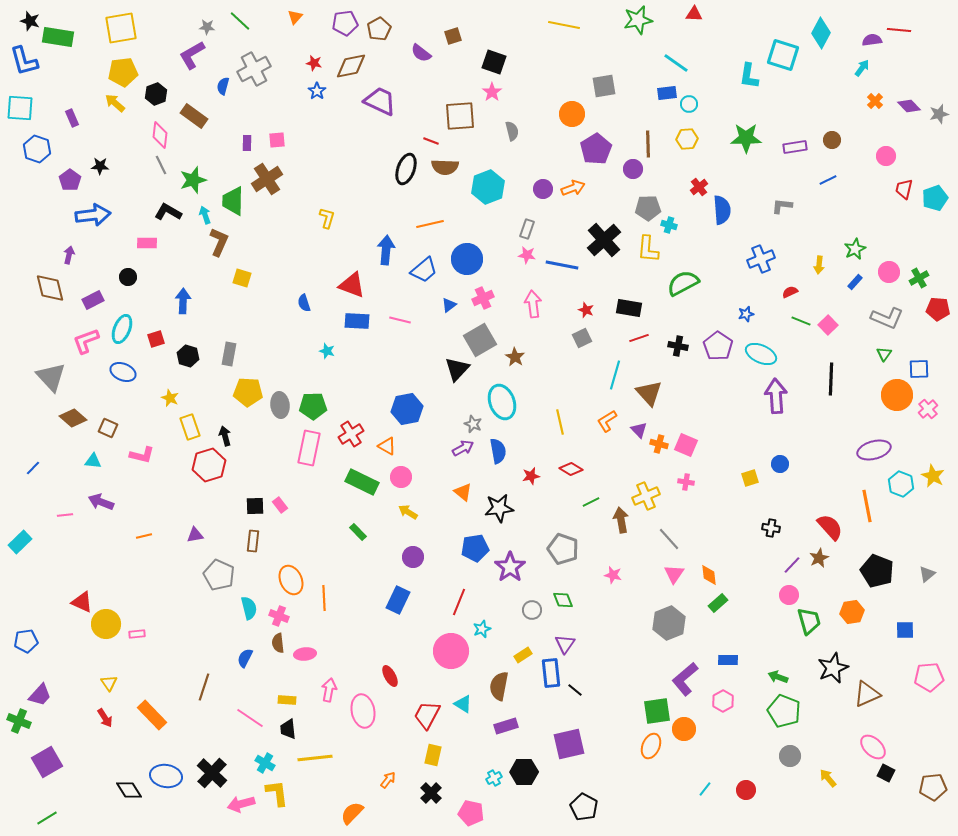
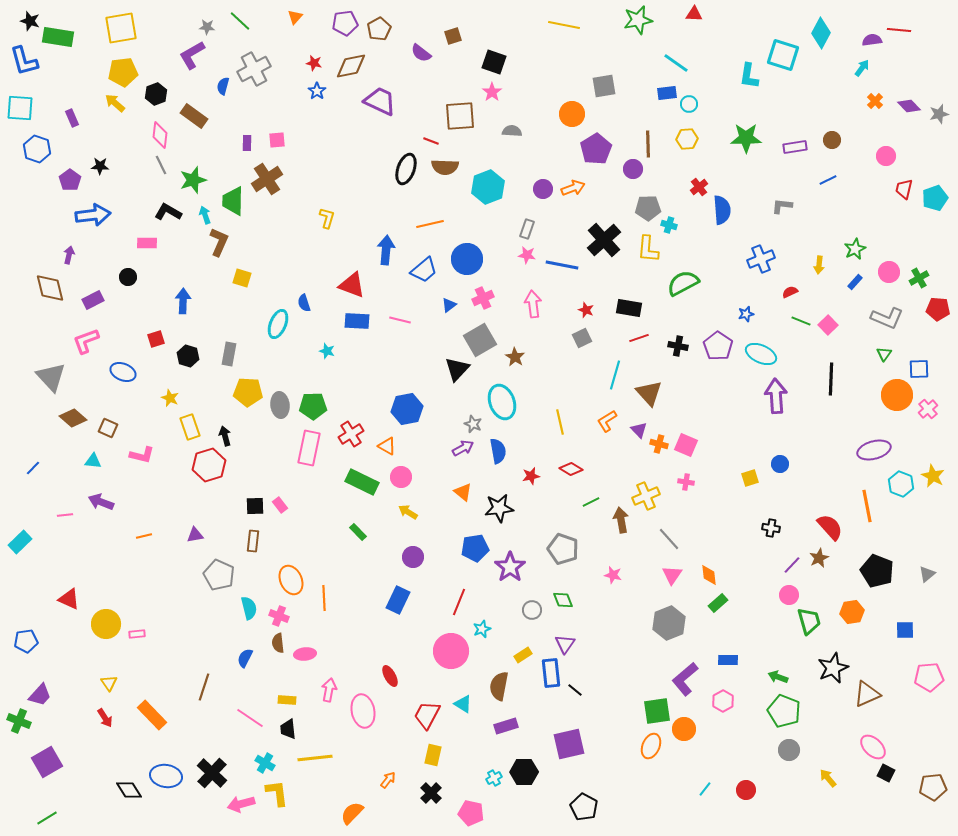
gray semicircle at (512, 131): rotated 72 degrees counterclockwise
cyan ellipse at (122, 329): moved 156 px right, 5 px up
pink triangle at (674, 574): moved 2 px left, 1 px down
red triangle at (82, 602): moved 13 px left, 3 px up
gray circle at (790, 756): moved 1 px left, 6 px up
